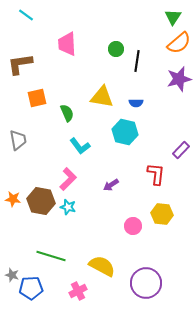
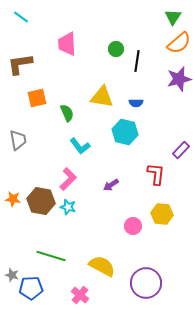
cyan line: moved 5 px left, 2 px down
pink cross: moved 2 px right, 4 px down; rotated 24 degrees counterclockwise
